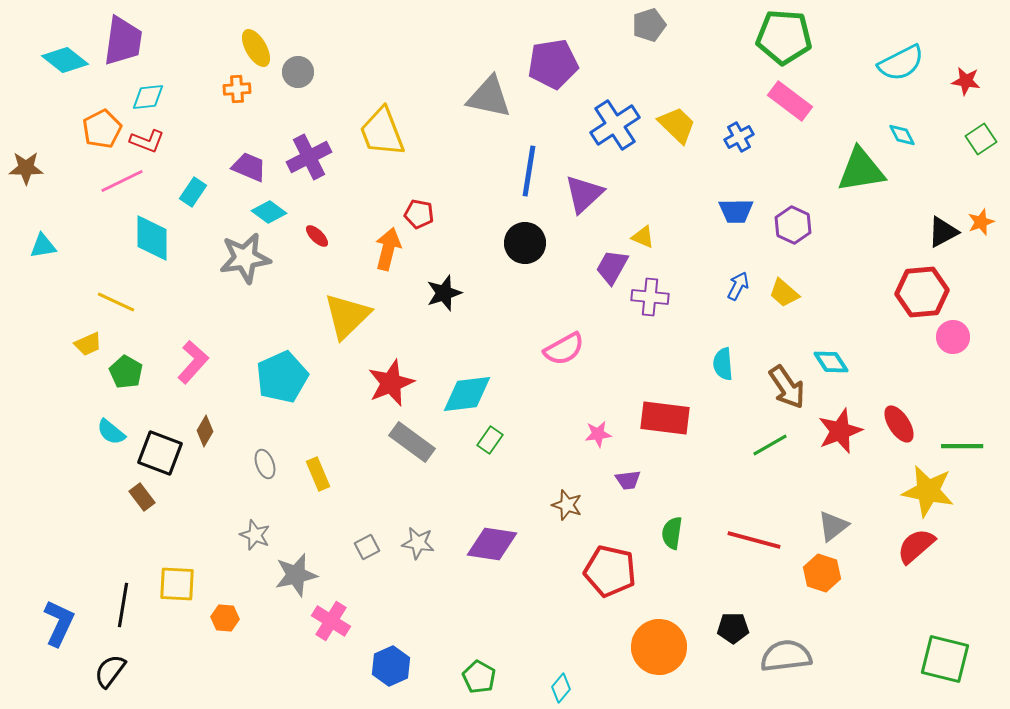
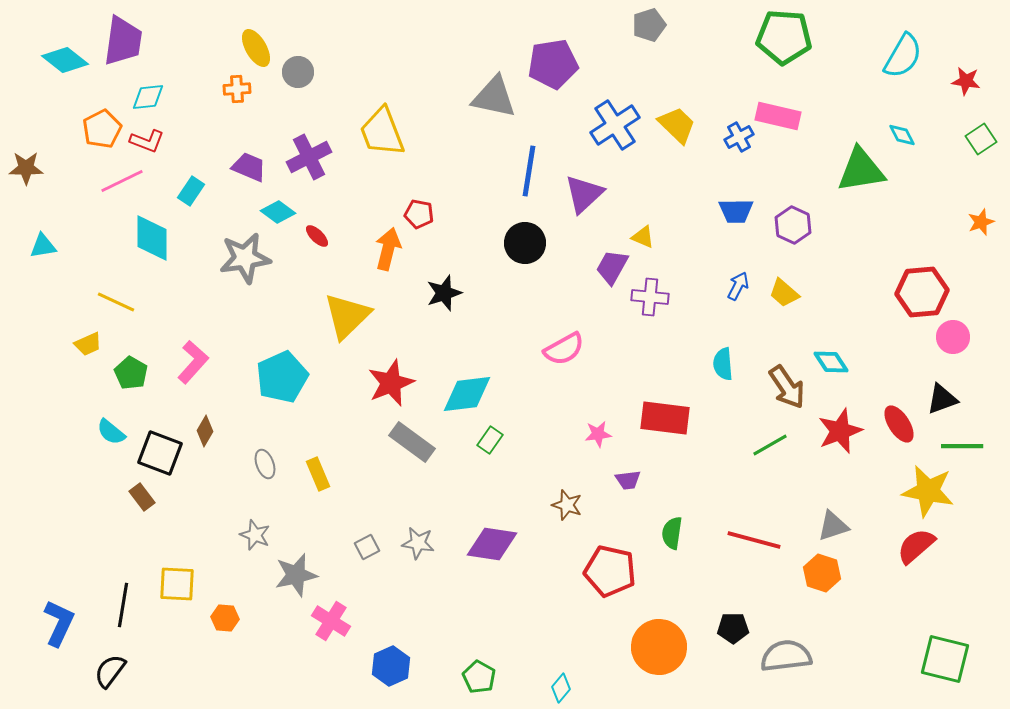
cyan semicircle at (901, 63): moved 2 px right, 7 px up; rotated 33 degrees counterclockwise
gray triangle at (489, 97): moved 5 px right
pink rectangle at (790, 101): moved 12 px left, 15 px down; rotated 24 degrees counterclockwise
cyan rectangle at (193, 192): moved 2 px left, 1 px up
cyan diamond at (269, 212): moved 9 px right
black triangle at (943, 232): moved 1 px left, 167 px down; rotated 8 degrees clockwise
green pentagon at (126, 372): moved 5 px right, 1 px down
gray triangle at (833, 526): rotated 20 degrees clockwise
